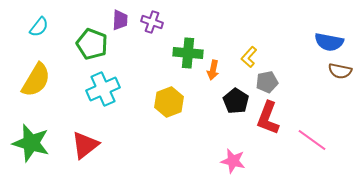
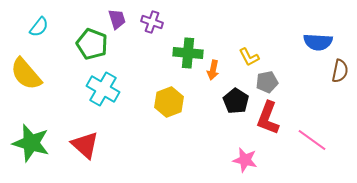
purple trapezoid: moved 3 px left, 1 px up; rotated 20 degrees counterclockwise
blue semicircle: moved 11 px left; rotated 8 degrees counterclockwise
yellow L-shape: rotated 70 degrees counterclockwise
brown semicircle: rotated 90 degrees counterclockwise
yellow semicircle: moved 10 px left, 6 px up; rotated 108 degrees clockwise
cyan cross: rotated 36 degrees counterclockwise
red triangle: rotated 40 degrees counterclockwise
pink star: moved 12 px right, 1 px up
